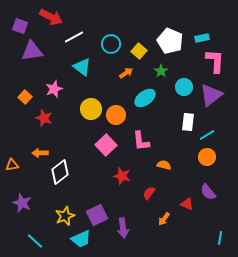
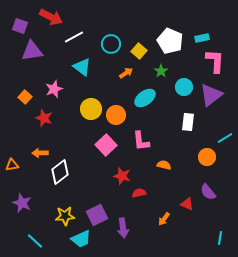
cyan line at (207, 135): moved 18 px right, 3 px down
red semicircle at (149, 193): moved 10 px left; rotated 40 degrees clockwise
yellow star at (65, 216): rotated 18 degrees clockwise
